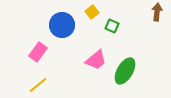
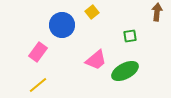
green square: moved 18 px right, 10 px down; rotated 32 degrees counterclockwise
green ellipse: rotated 32 degrees clockwise
